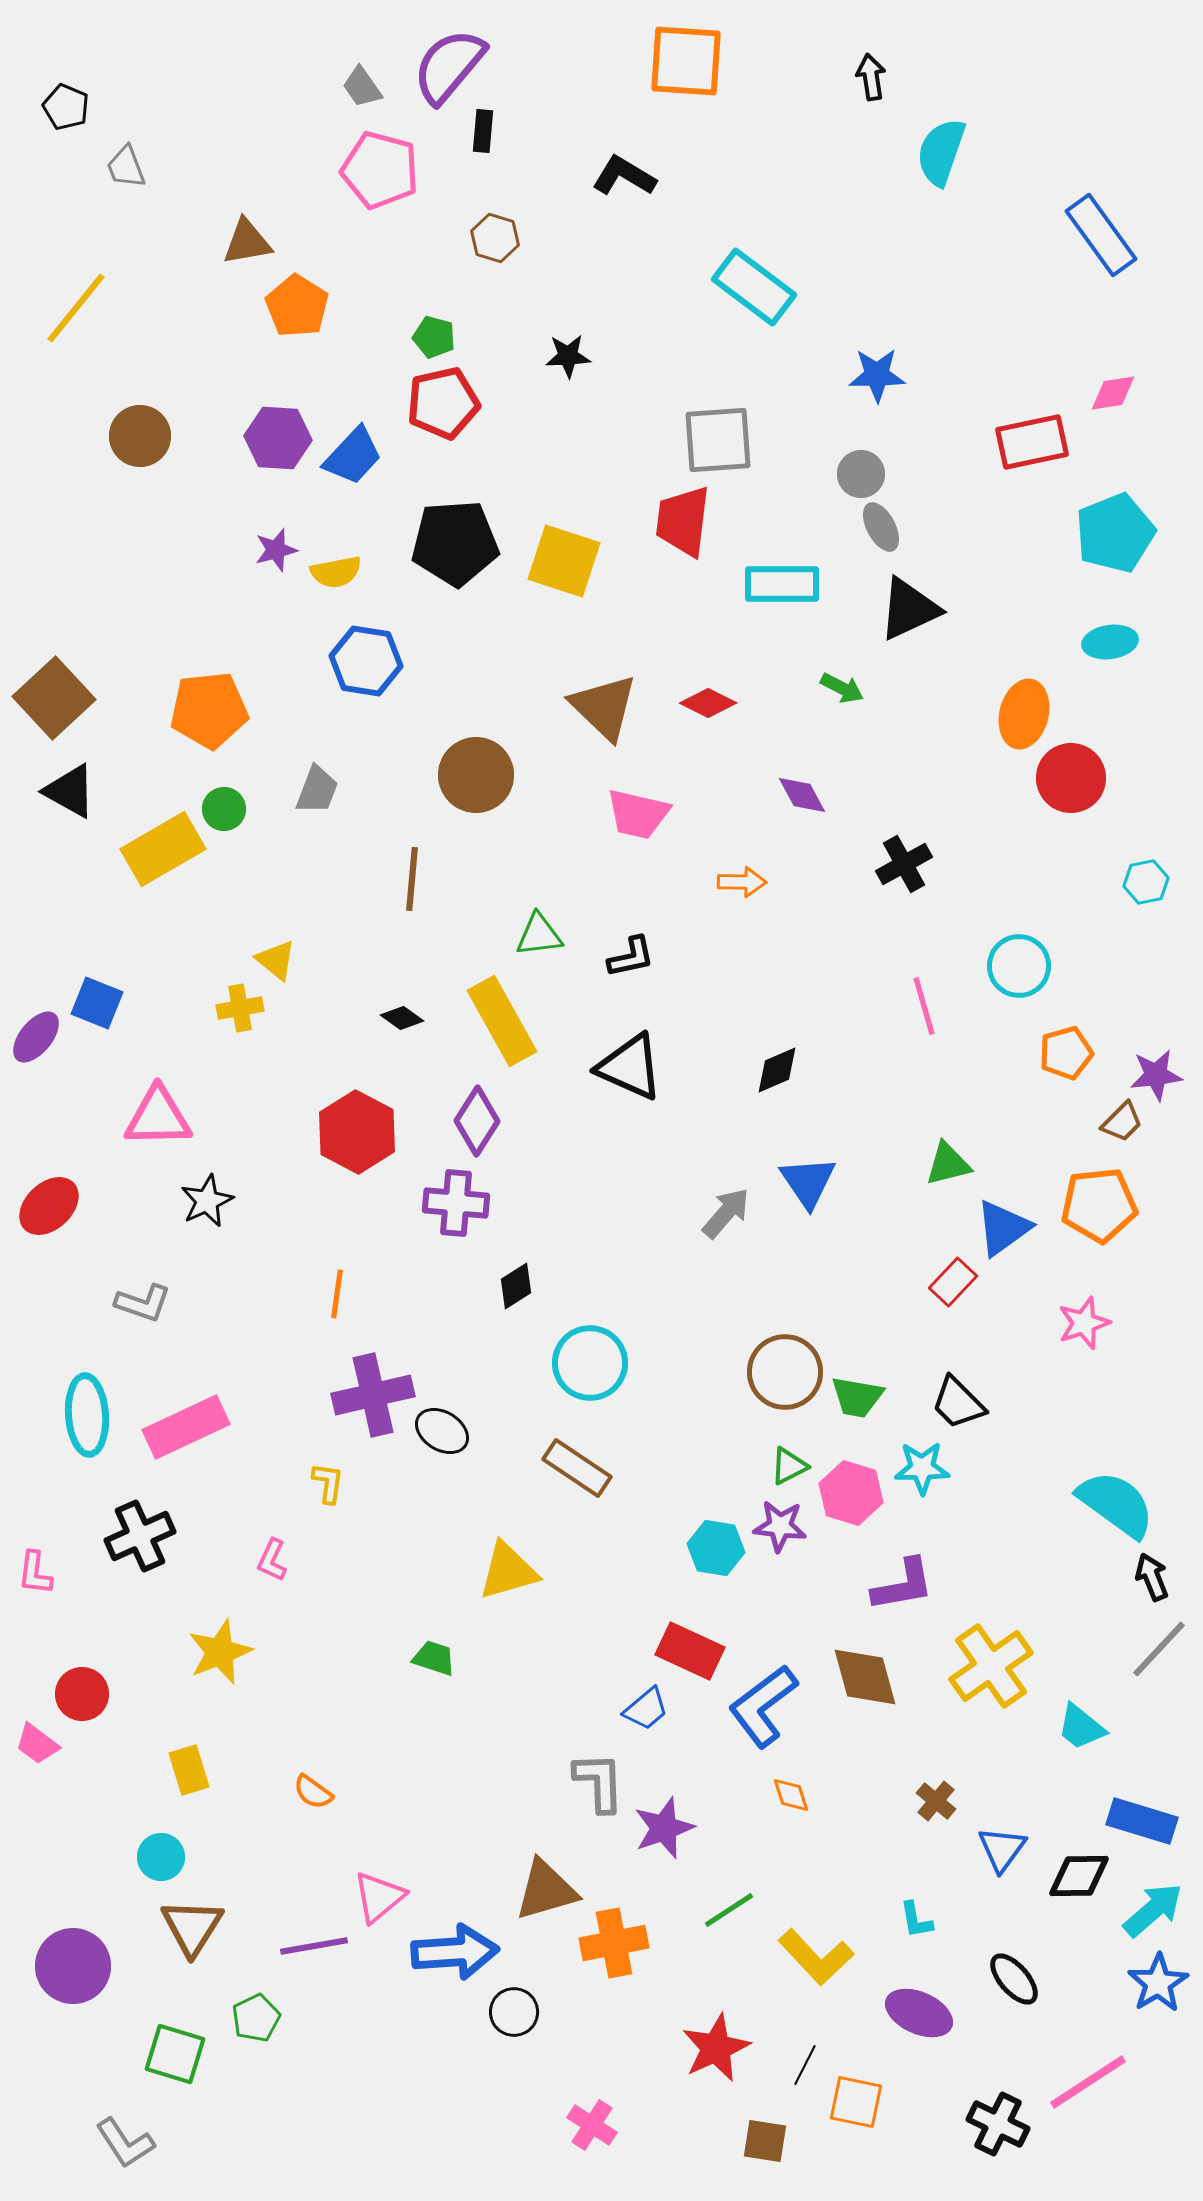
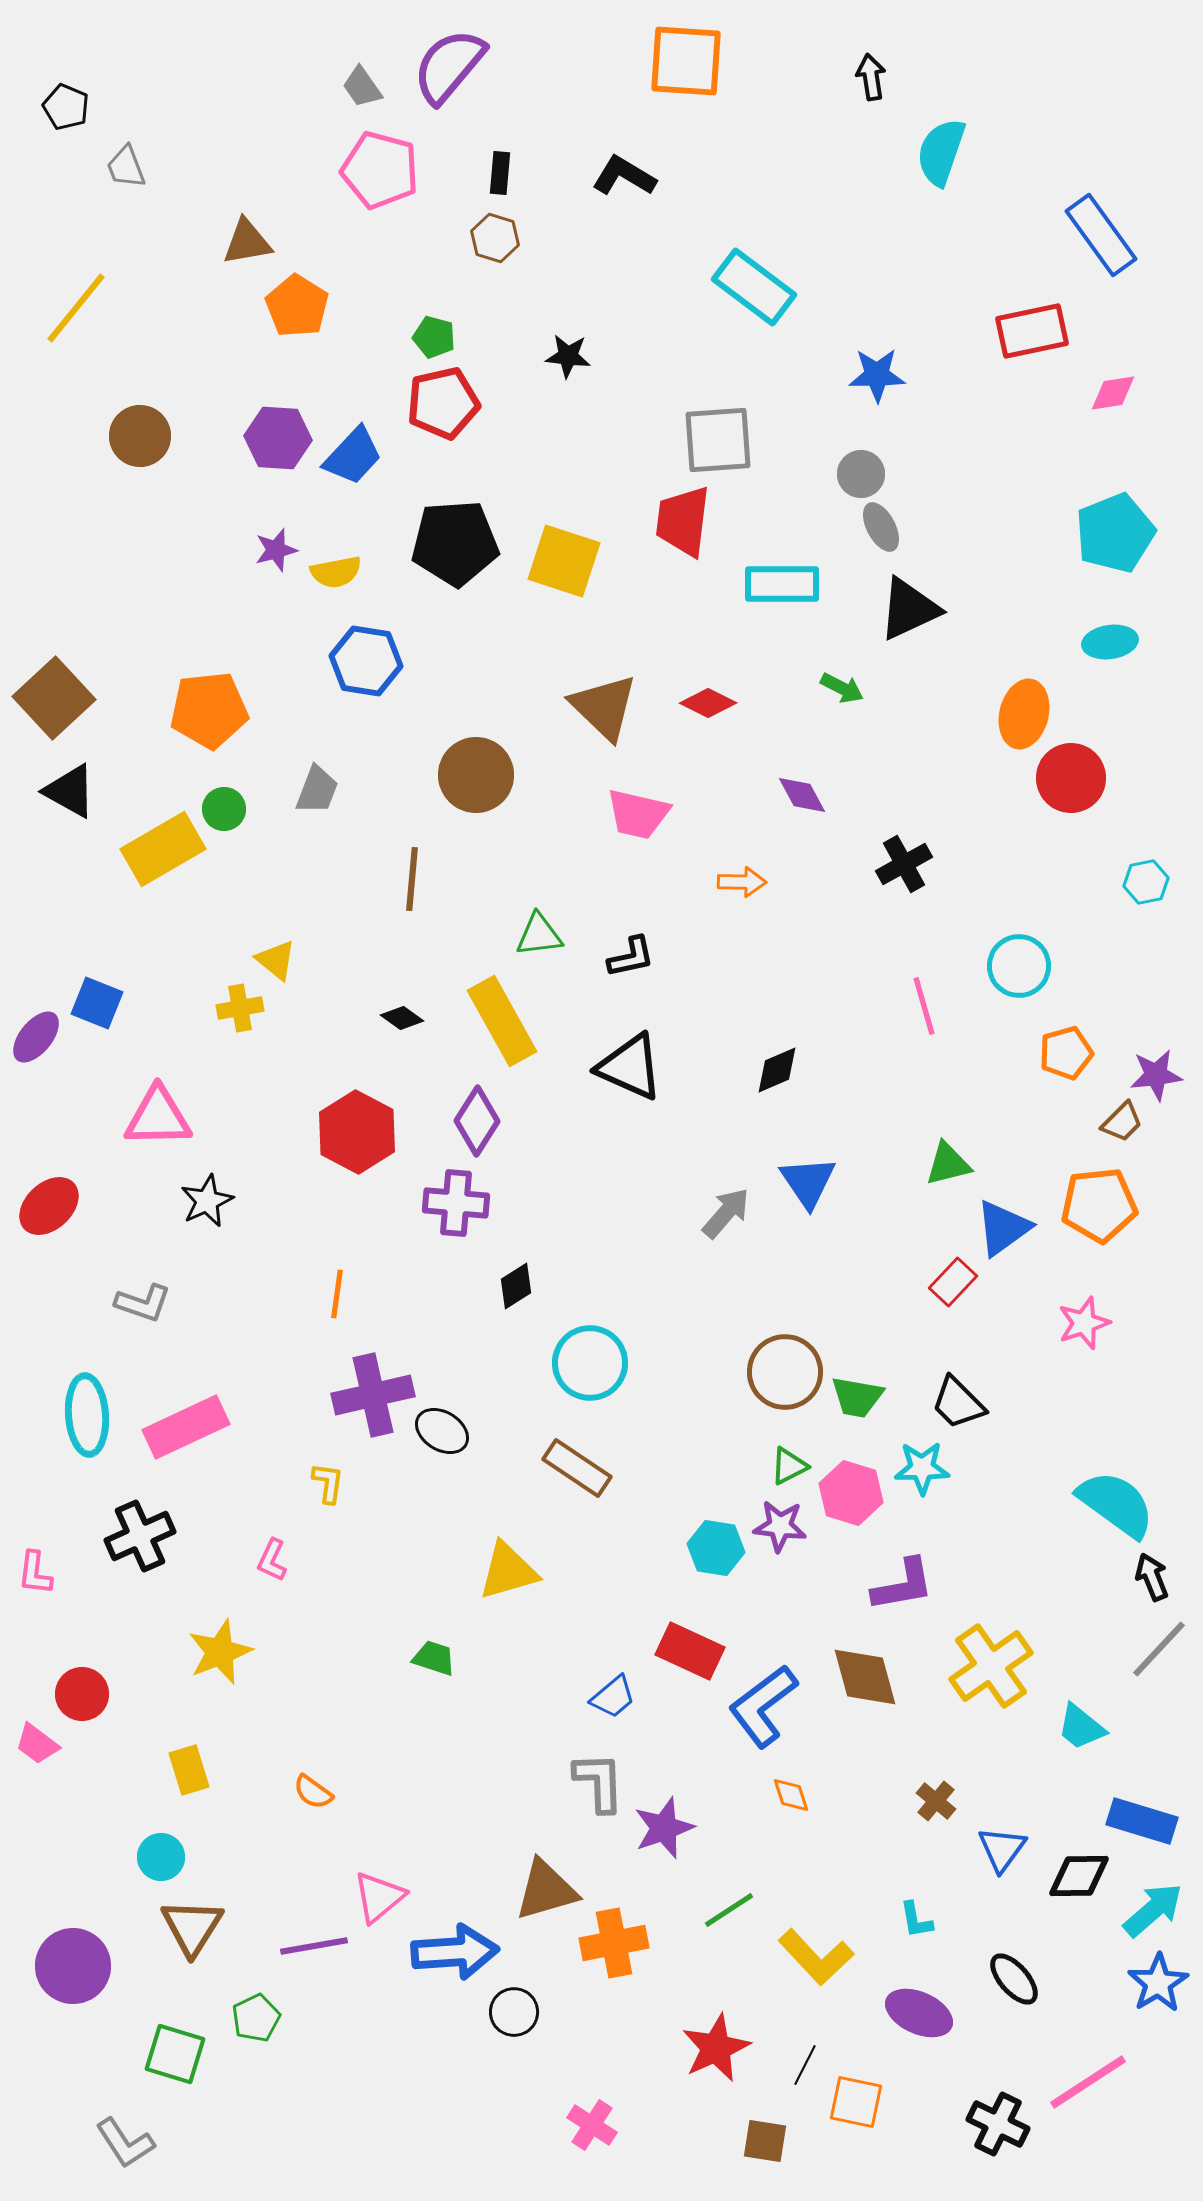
black rectangle at (483, 131): moved 17 px right, 42 px down
black star at (568, 356): rotated 9 degrees clockwise
red rectangle at (1032, 442): moved 111 px up
blue trapezoid at (646, 1709): moved 33 px left, 12 px up
